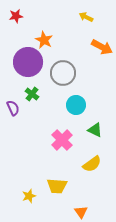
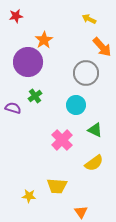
yellow arrow: moved 3 px right, 2 px down
orange star: rotated 12 degrees clockwise
orange arrow: rotated 20 degrees clockwise
gray circle: moved 23 px right
green cross: moved 3 px right, 2 px down; rotated 16 degrees clockwise
purple semicircle: rotated 49 degrees counterclockwise
yellow semicircle: moved 2 px right, 1 px up
yellow star: rotated 24 degrees clockwise
